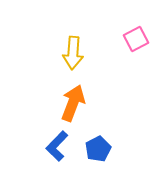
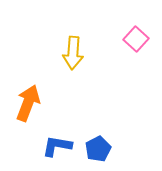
pink square: rotated 20 degrees counterclockwise
orange arrow: moved 45 px left
blue L-shape: rotated 56 degrees clockwise
